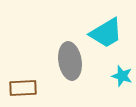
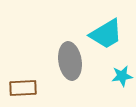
cyan trapezoid: moved 1 px down
cyan star: rotated 25 degrees counterclockwise
